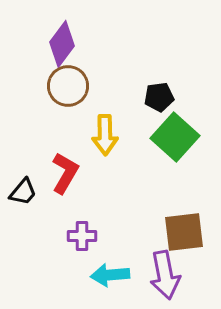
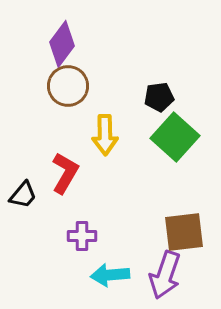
black trapezoid: moved 3 px down
purple arrow: rotated 30 degrees clockwise
